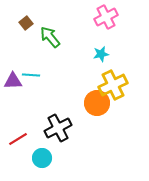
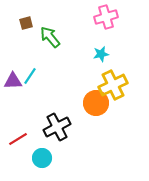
pink cross: rotated 10 degrees clockwise
brown square: rotated 24 degrees clockwise
cyan line: moved 1 px left, 1 px down; rotated 60 degrees counterclockwise
orange circle: moved 1 px left
black cross: moved 1 px left, 1 px up
